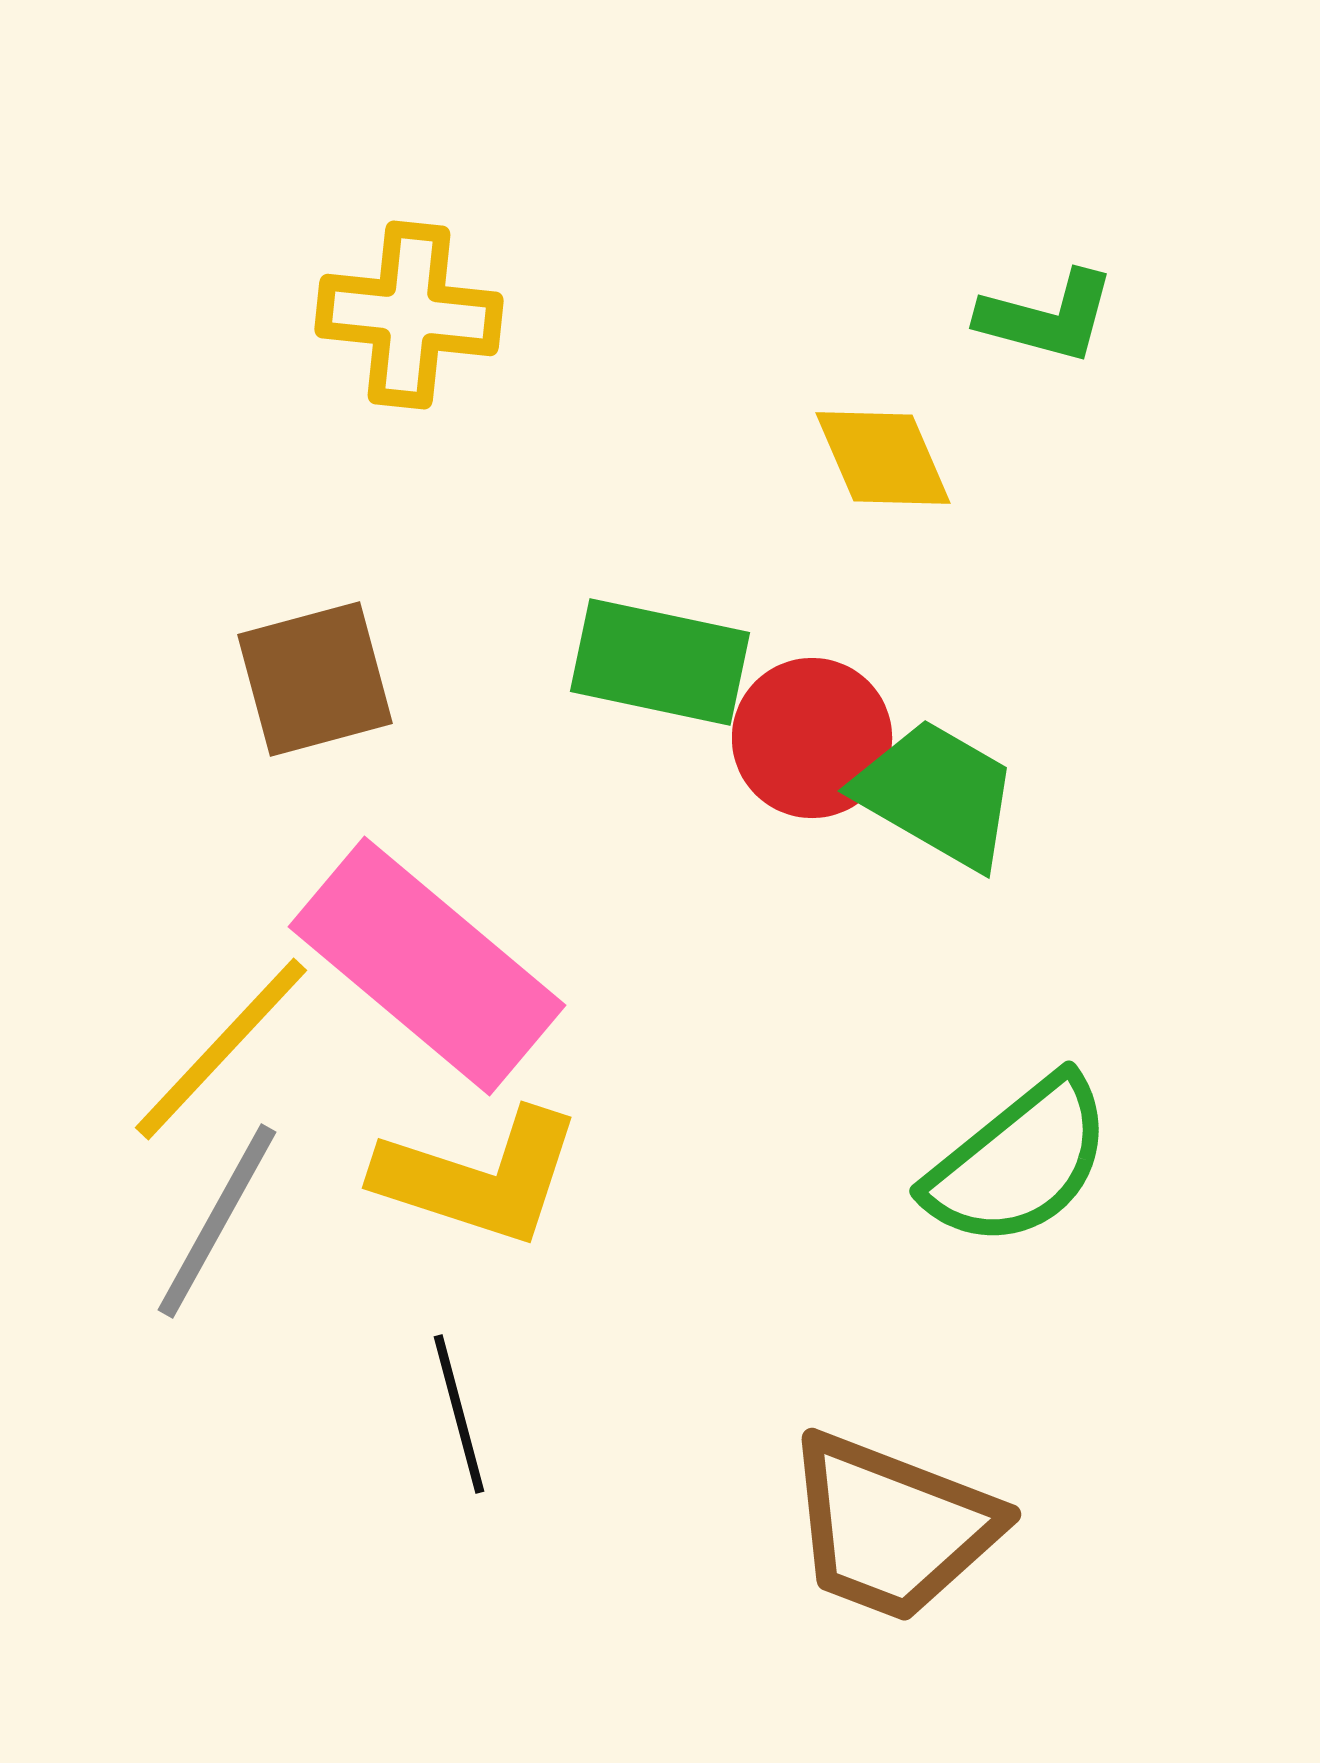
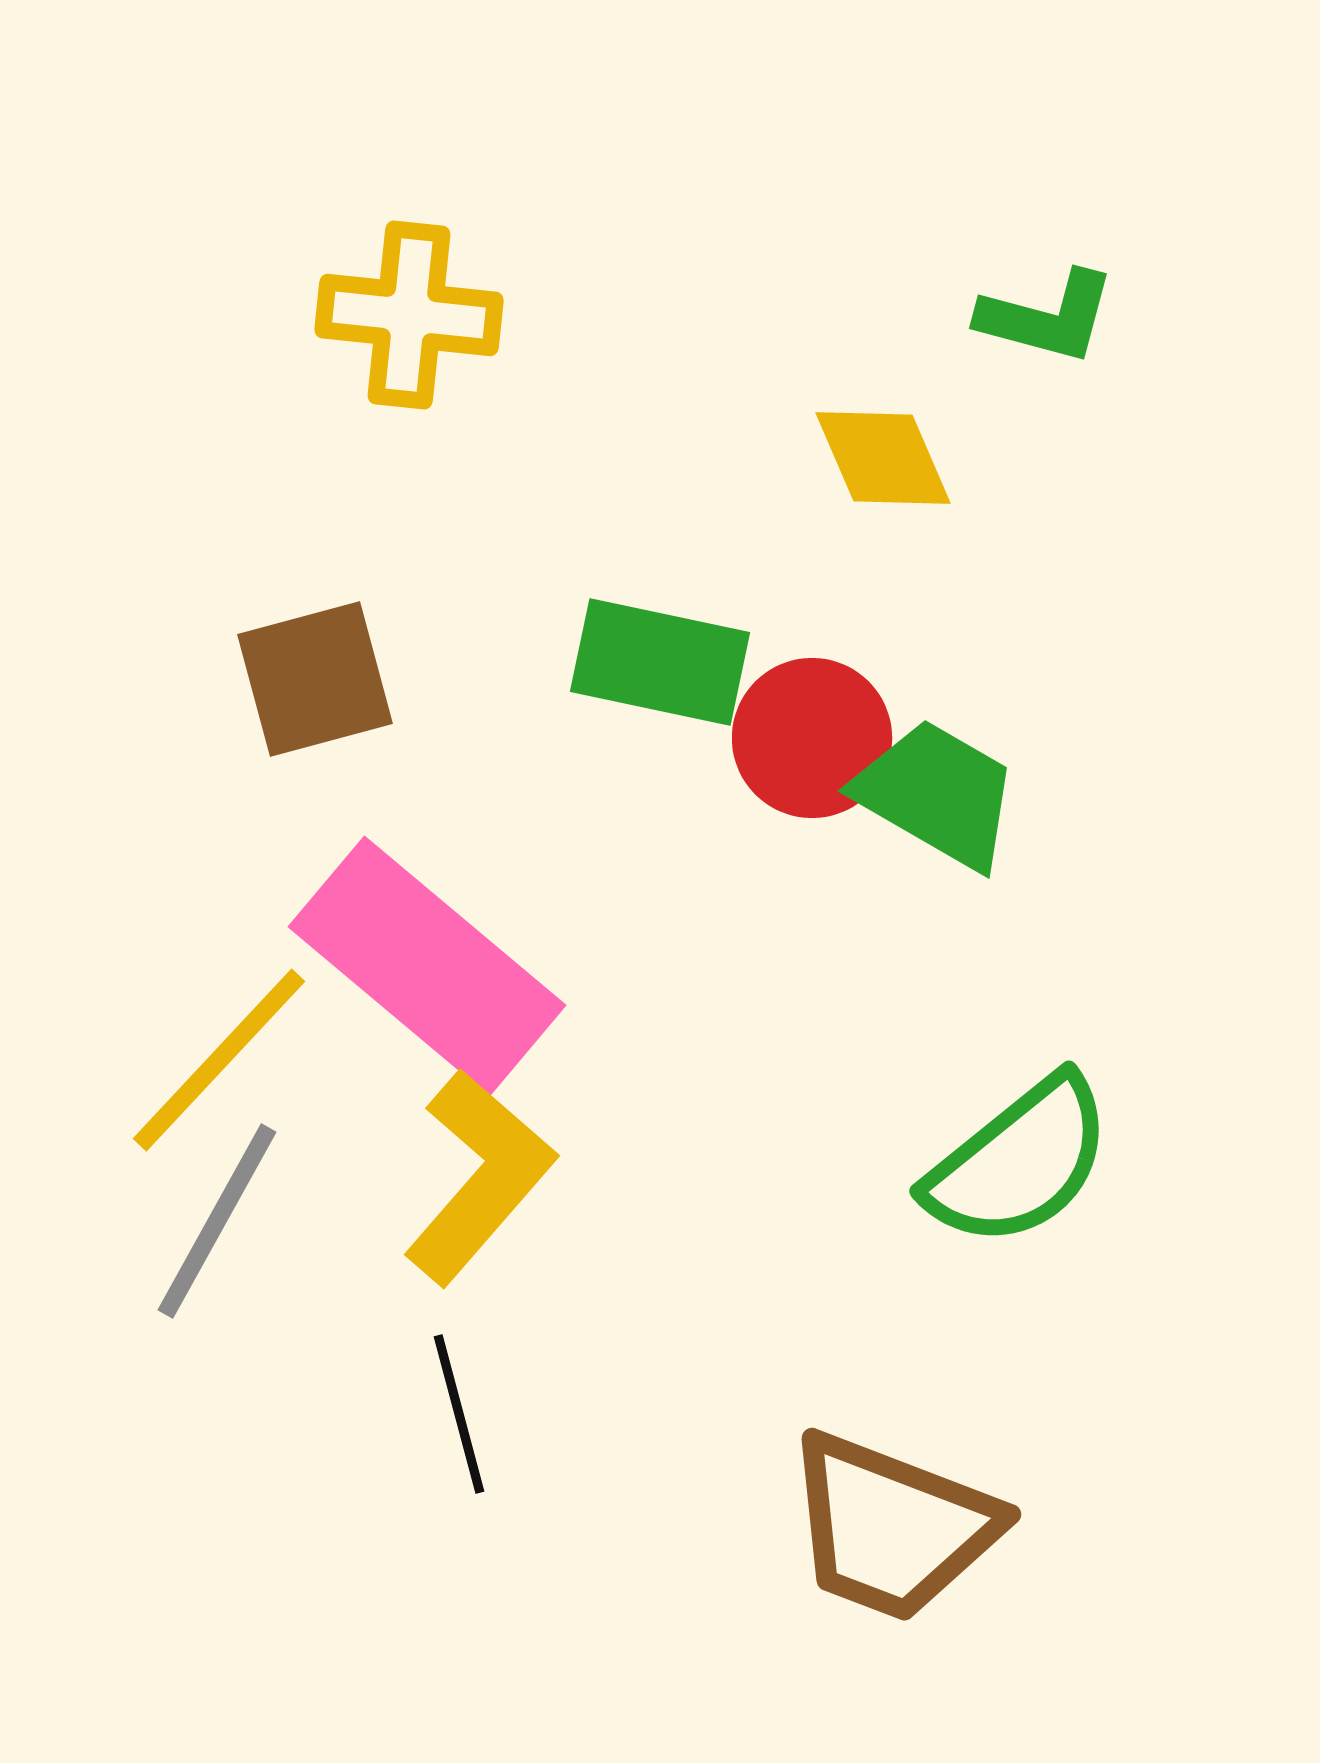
yellow line: moved 2 px left, 11 px down
yellow L-shape: rotated 67 degrees counterclockwise
